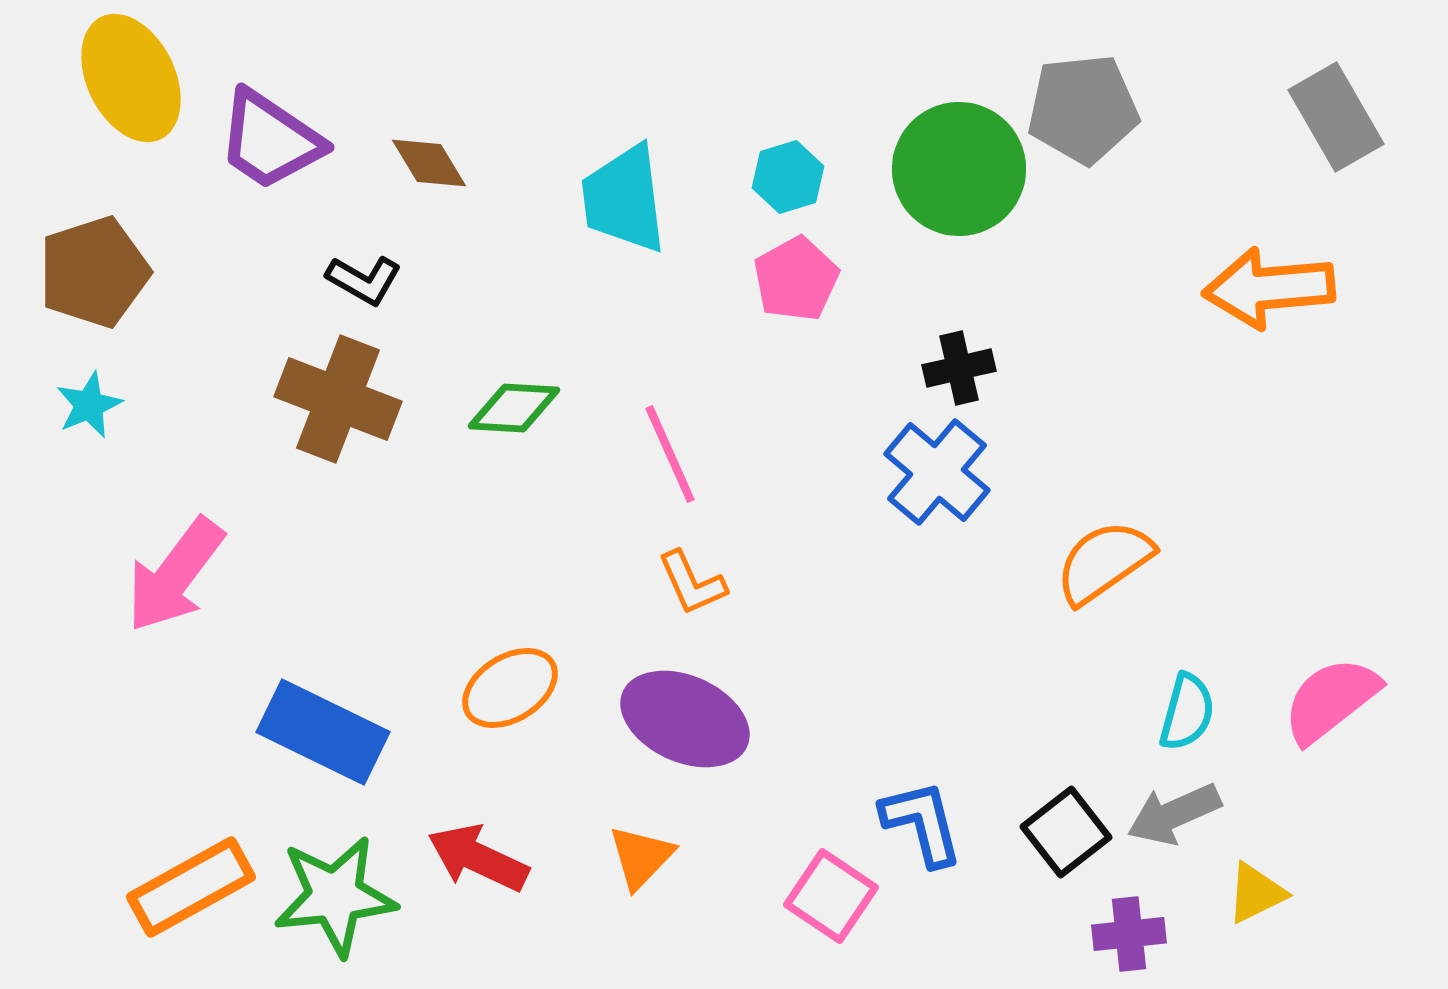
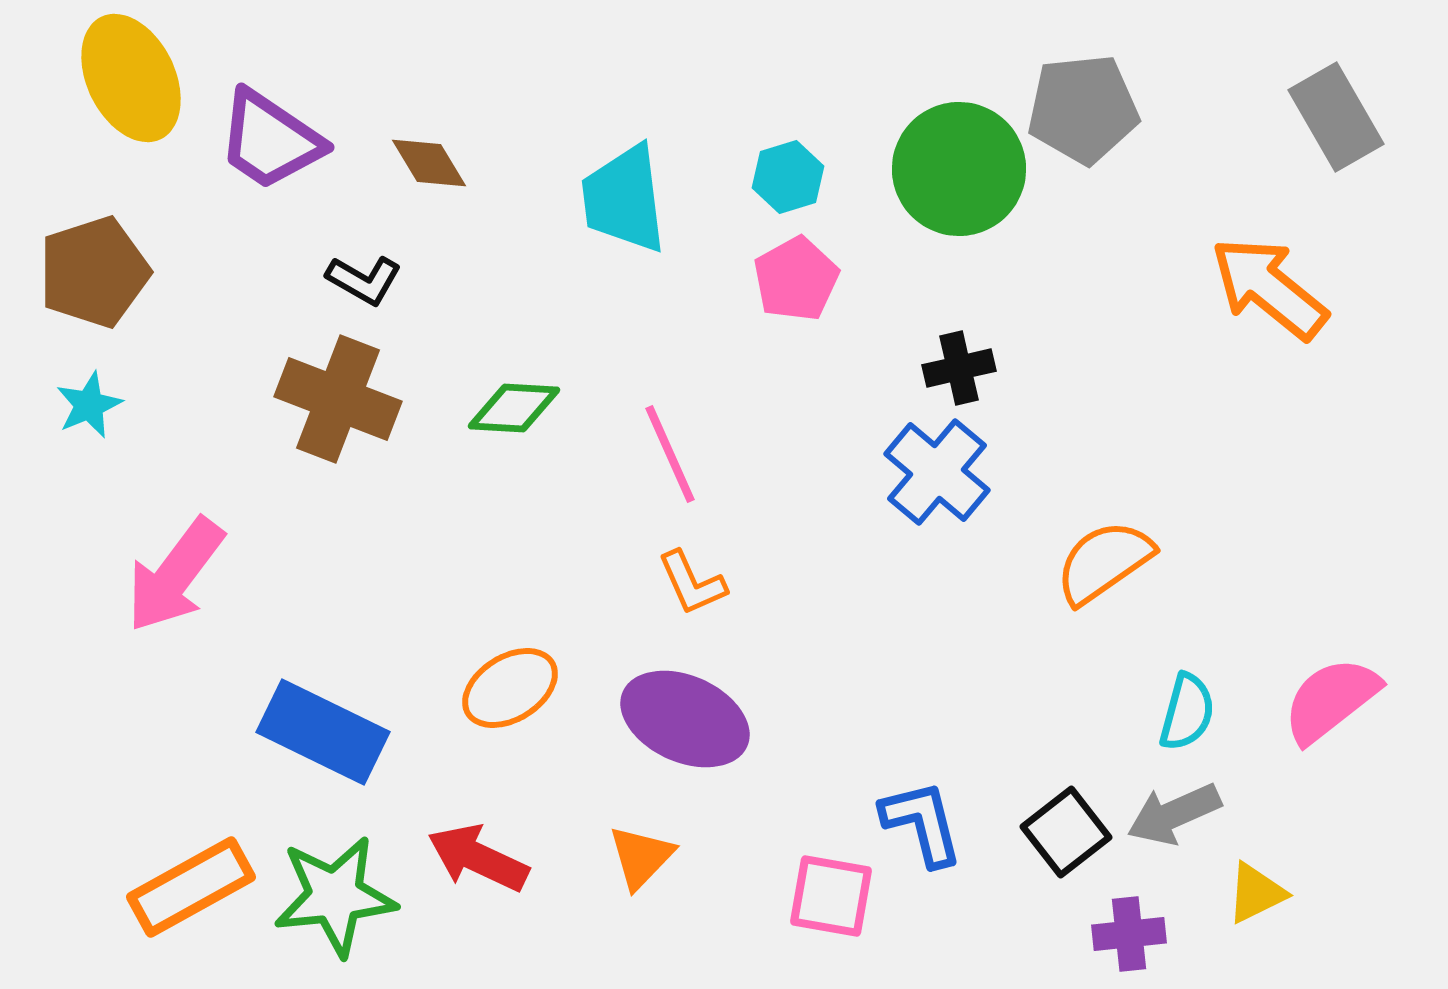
orange arrow: rotated 44 degrees clockwise
pink square: rotated 24 degrees counterclockwise
